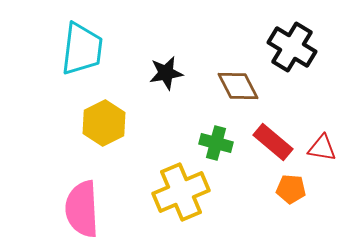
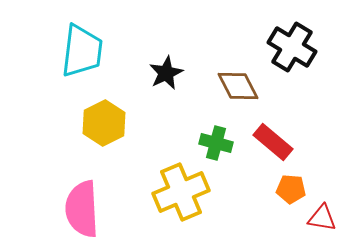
cyan trapezoid: moved 2 px down
black star: rotated 16 degrees counterclockwise
red triangle: moved 70 px down
